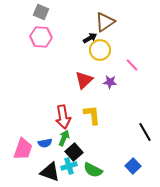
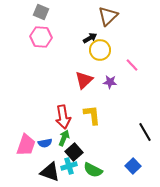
brown triangle: moved 3 px right, 6 px up; rotated 10 degrees counterclockwise
pink trapezoid: moved 3 px right, 4 px up
